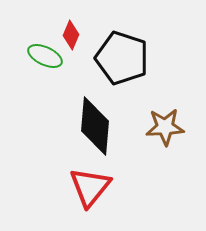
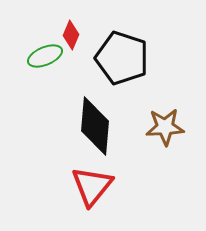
green ellipse: rotated 48 degrees counterclockwise
red triangle: moved 2 px right, 1 px up
